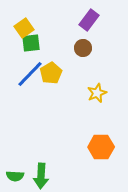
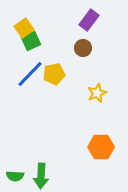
green square: moved 2 px up; rotated 18 degrees counterclockwise
yellow pentagon: moved 3 px right, 1 px down; rotated 20 degrees clockwise
